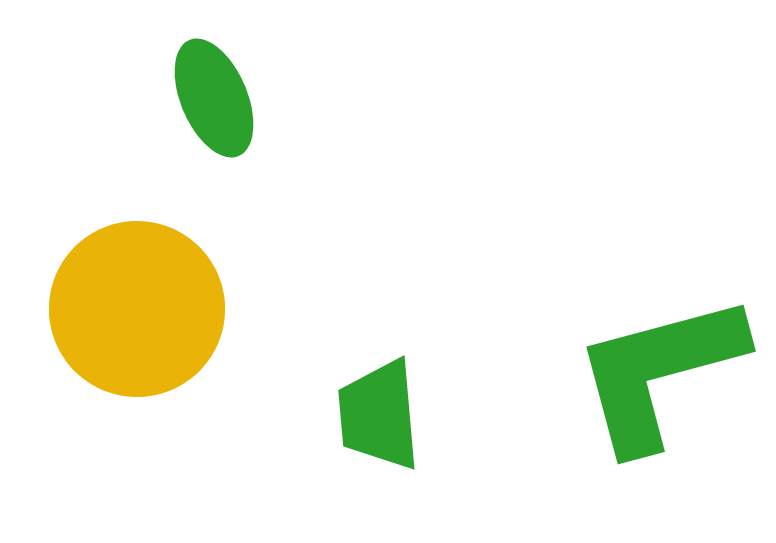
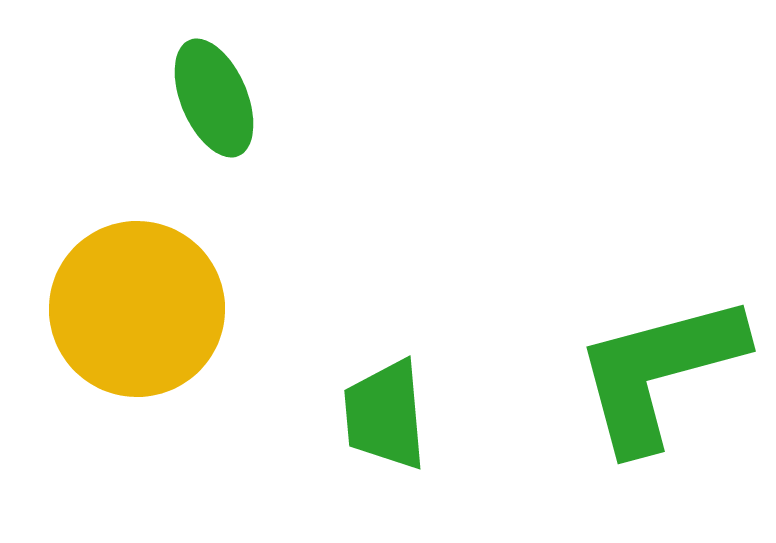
green trapezoid: moved 6 px right
